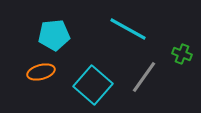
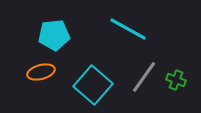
green cross: moved 6 px left, 26 px down
